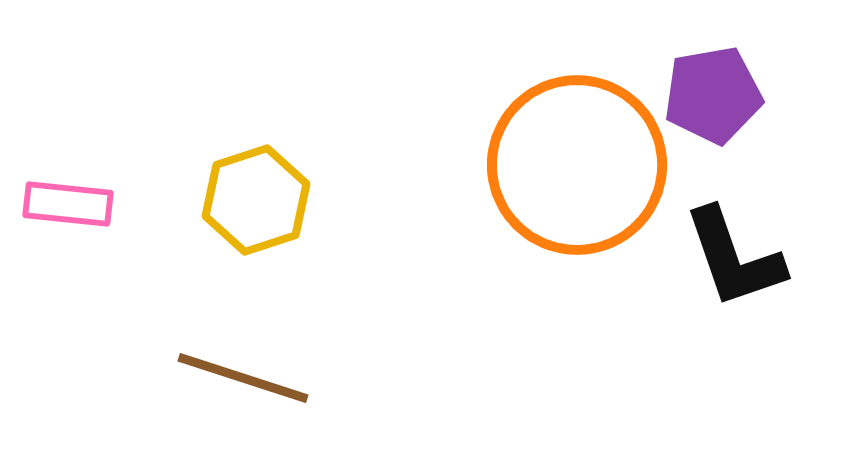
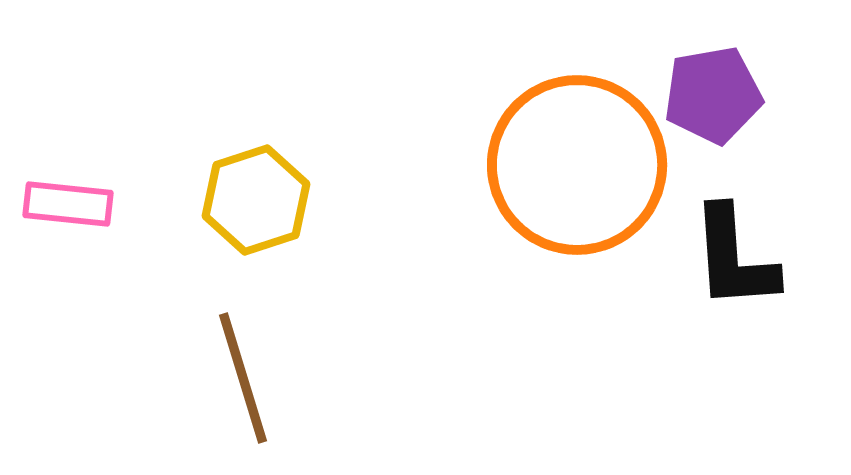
black L-shape: rotated 15 degrees clockwise
brown line: rotated 55 degrees clockwise
